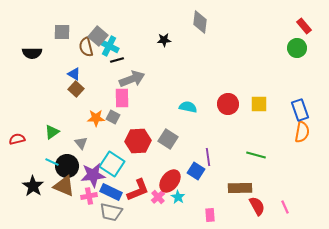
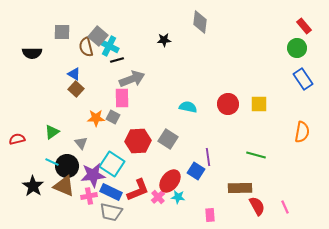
blue rectangle at (300, 110): moved 3 px right, 31 px up; rotated 15 degrees counterclockwise
cyan star at (178, 197): rotated 24 degrees counterclockwise
